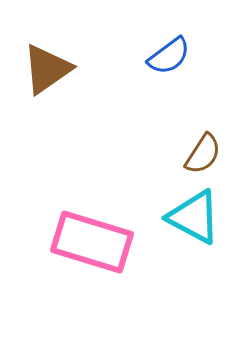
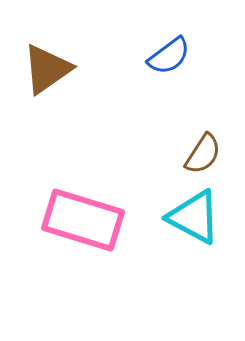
pink rectangle: moved 9 px left, 22 px up
